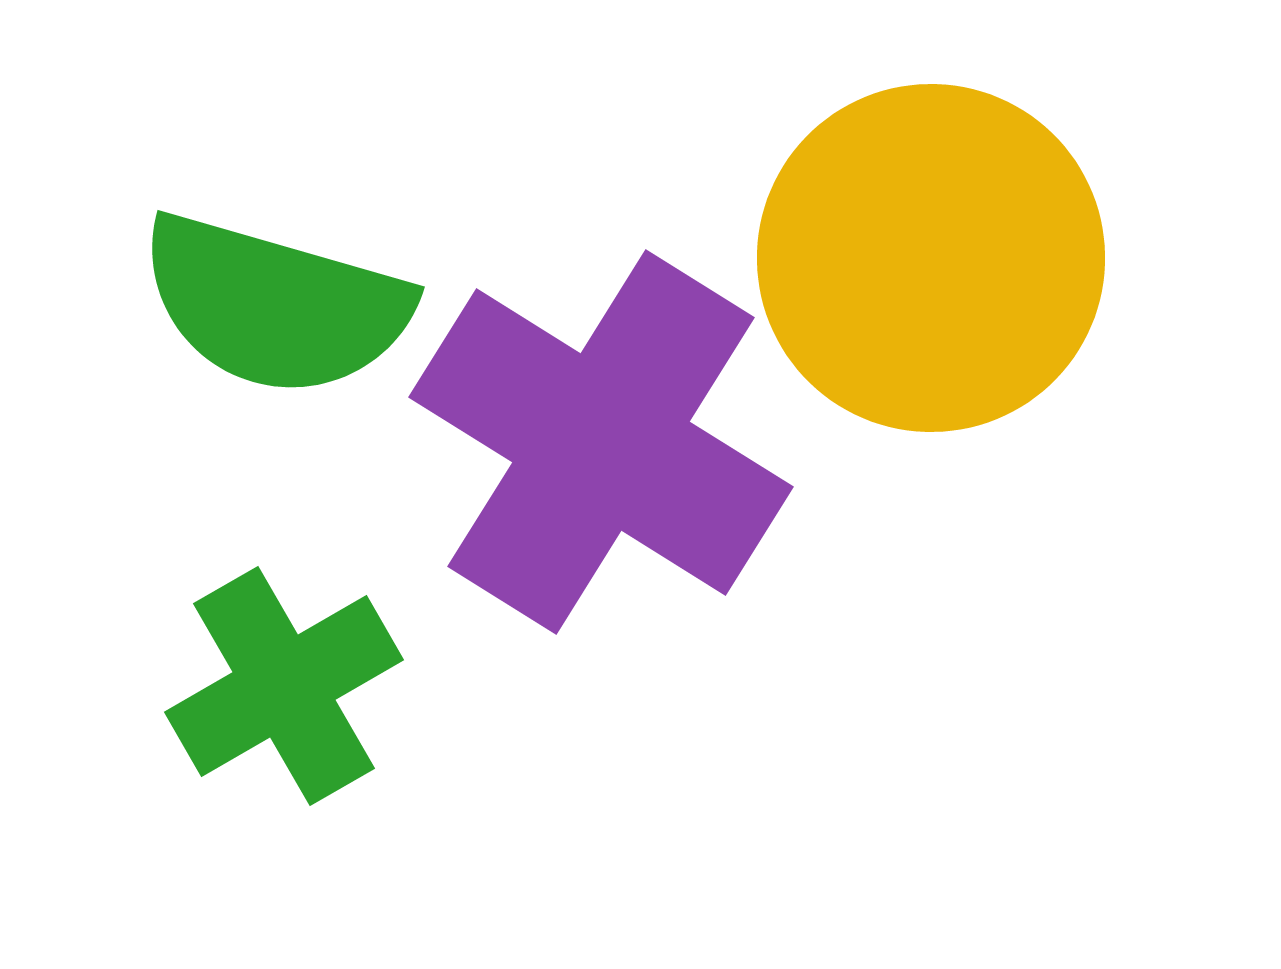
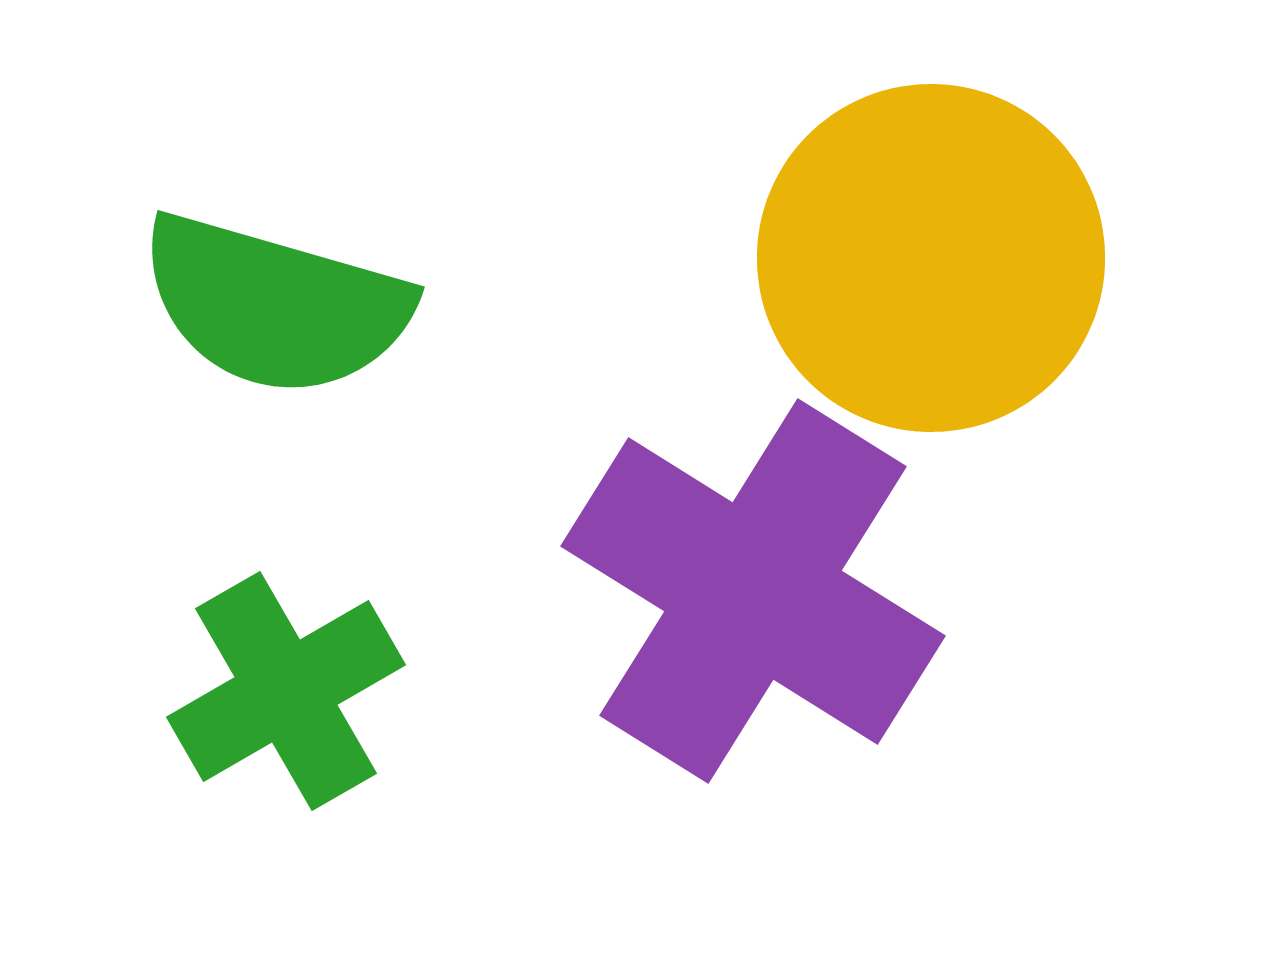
purple cross: moved 152 px right, 149 px down
green cross: moved 2 px right, 5 px down
